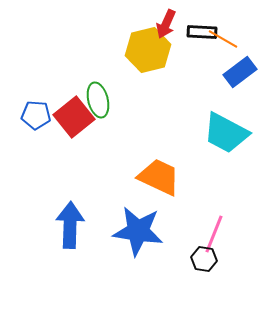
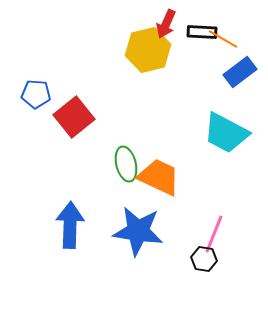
green ellipse: moved 28 px right, 64 px down
blue pentagon: moved 21 px up
